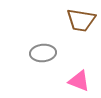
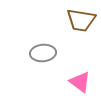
pink triangle: moved 1 px right, 1 px down; rotated 15 degrees clockwise
